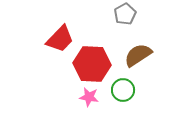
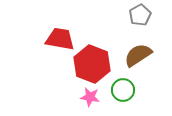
gray pentagon: moved 15 px right, 1 px down
red trapezoid: rotated 124 degrees counterclockwise
red hexagon: rotated 18 degrees clockwise
pink star: moved 1 px right
